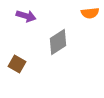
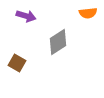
orange semicircle: moved 2 px left
brown square: moved 1 px up
